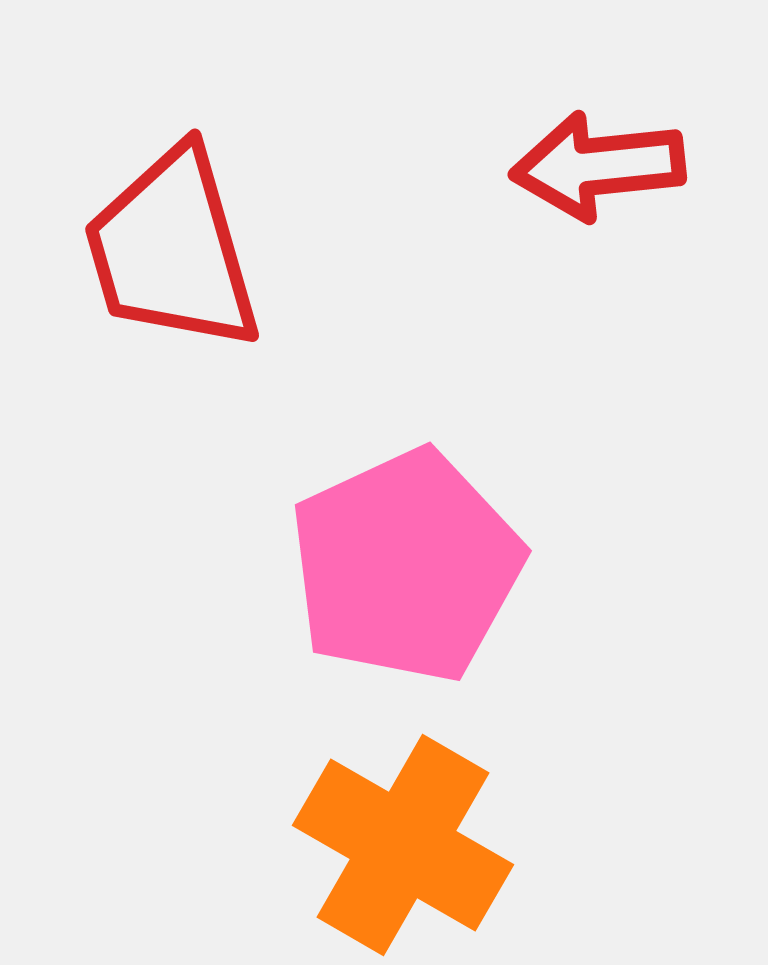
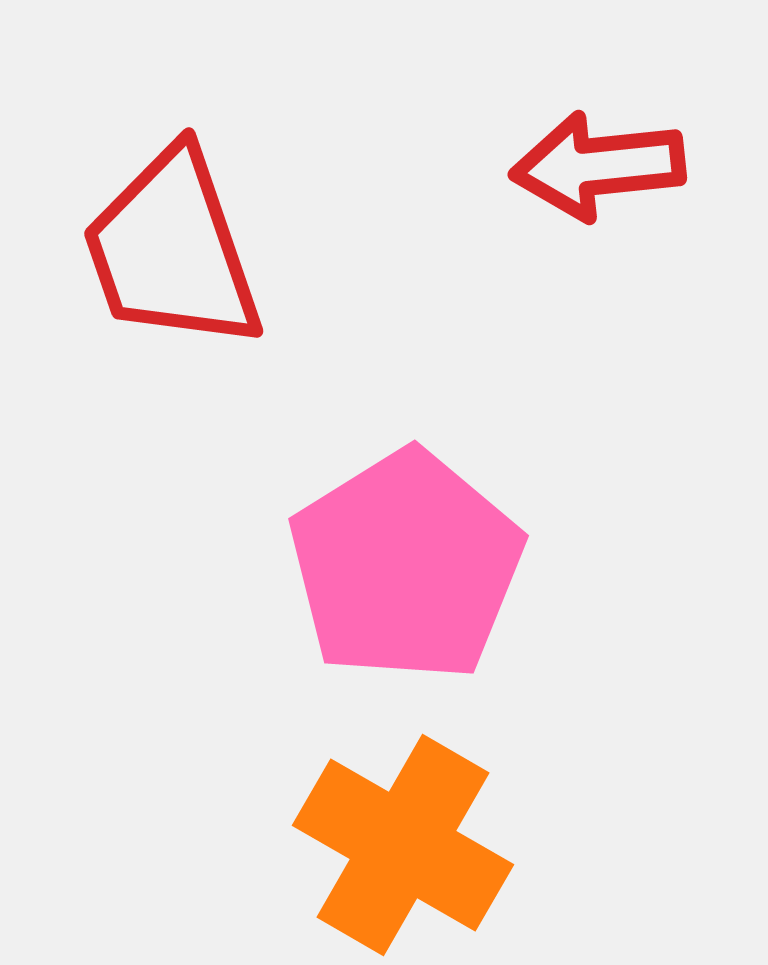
red trapezoid: rotated 3 degrees counterclockwise
pink pentagon: rotated 7 degrees counterclockwise
